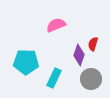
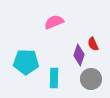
pink semicircle: moved 2 px left, 3 px up
red semicircle: rotated 40 degrees counterclockwise
cyan rectangle: rotated 24 degrees counterclockwise
